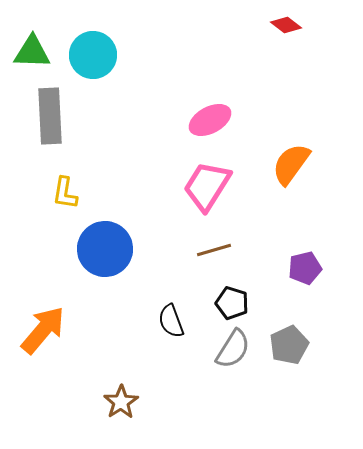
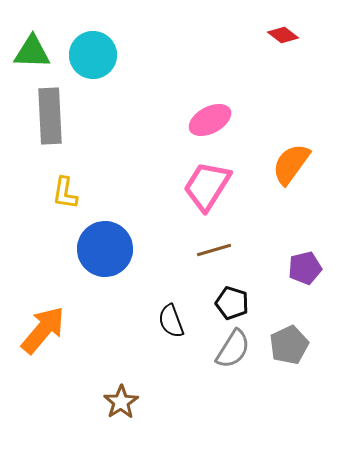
red diamond: moved 3 px left, 10 px down
